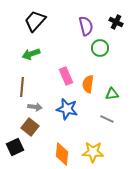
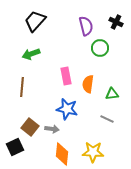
pink rectangle: rotated 12 degrees clockwise
gray arrow: moved 17 px right, 22 px down
